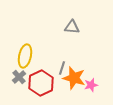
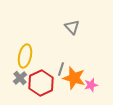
gray triangle: rotated 42 degrees clockwise
gray line: moved 1 px left, 1 px down
gray cross: moved 1 px right, 1 px down
